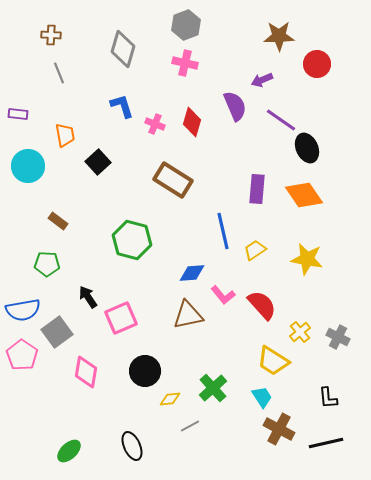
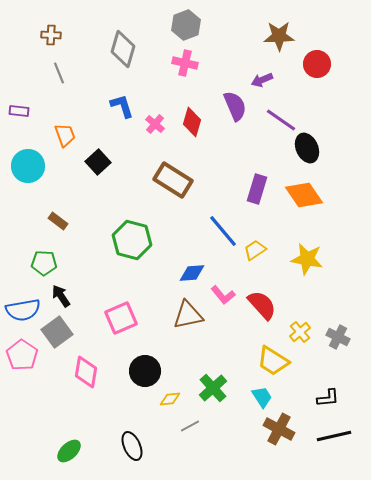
purple rectangle at (18, 114): moved 1 px right, 3 px up
pink cross at (155, 124): rotated 18 degrees clockwise
orange trapezoid at (65, 135): rotated 10 degrees counterclockwise
purple rectangle at (257, 189): rotated 12 degrees clockwise
blue line at (223, 231): rotated 27 degrees counterclockwise
green pentagon at (47, 264): moved 3 px left, 1 px up
black arrow at (88, 297): moved 27 px left, 1 px up
black L-shape at (328, 398): rotated 90 degrees counterclockwise
black line at (326, 443): moved 8 px right, 7 px up
